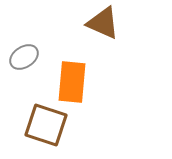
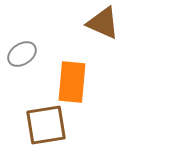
gray ellipse: moved 2 px left, 3 px up
brown square: rotated 27 degrees counterclockwise
